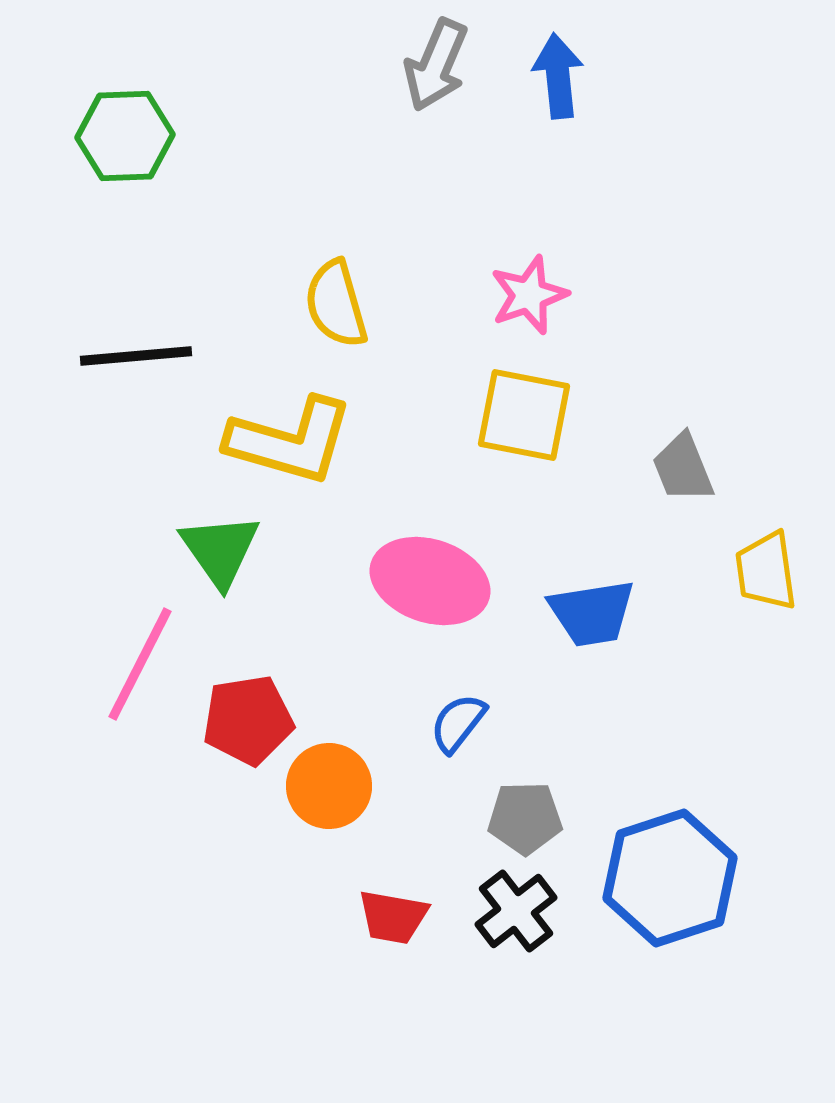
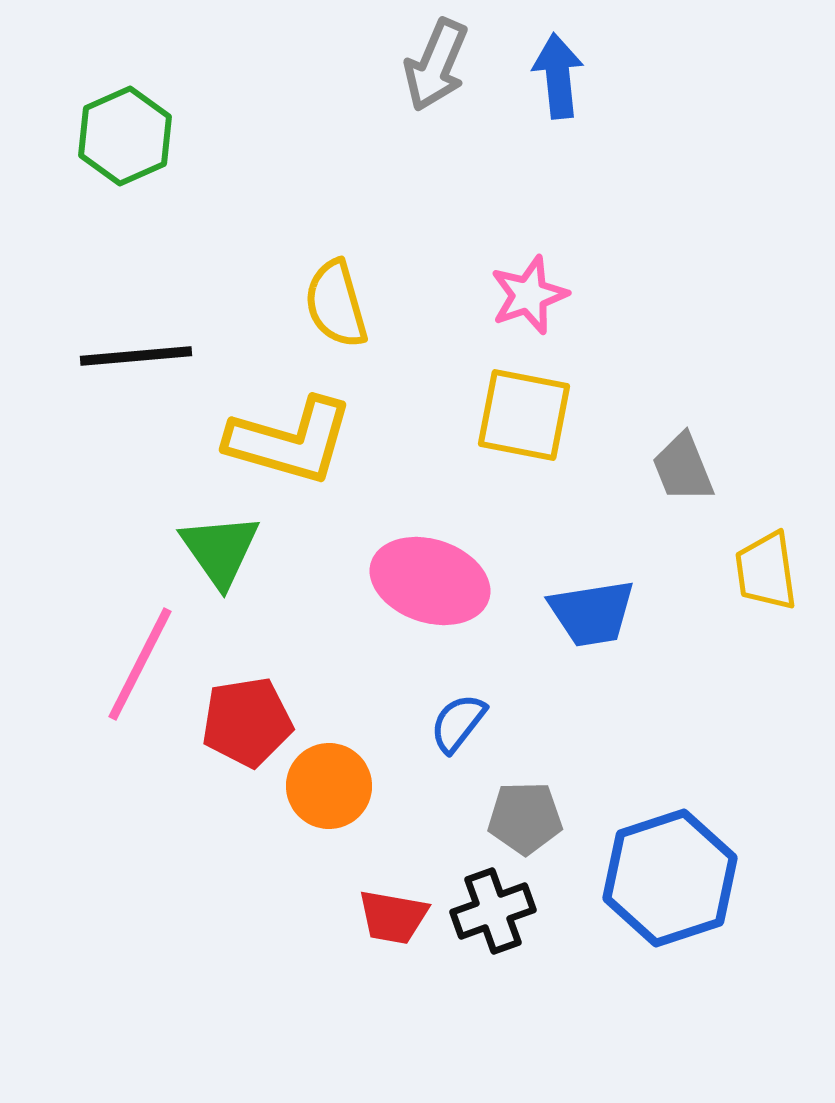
green hexagon: rotated 22 degrees counterclockwise
red pentagon: moved 1 px left, 2 px down
black cross: moved 23 px left; rotated 18 degrees clockwise
